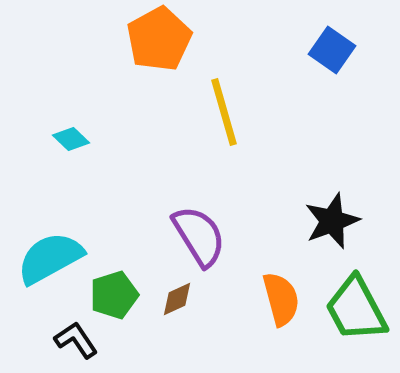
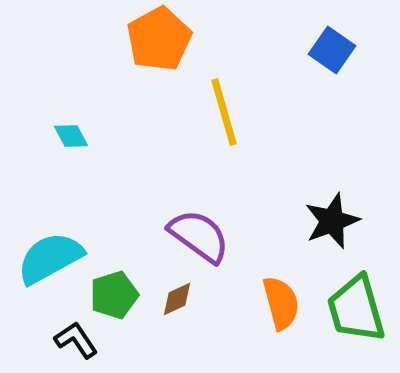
cyan diamond: moved 3 px up; rotated 18 degrees clockwise
purple semicircle: rotated 22 degrees counterclockwise
orange semicircle: moved 4 px down
green trapezoid: rotated 12 degrees clockwise
